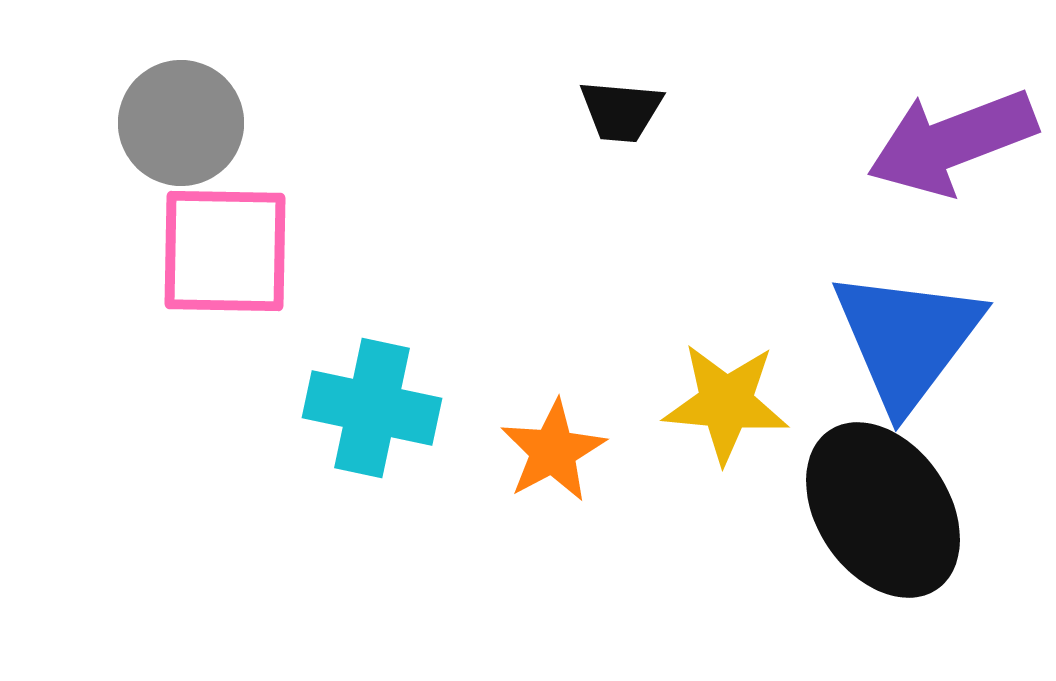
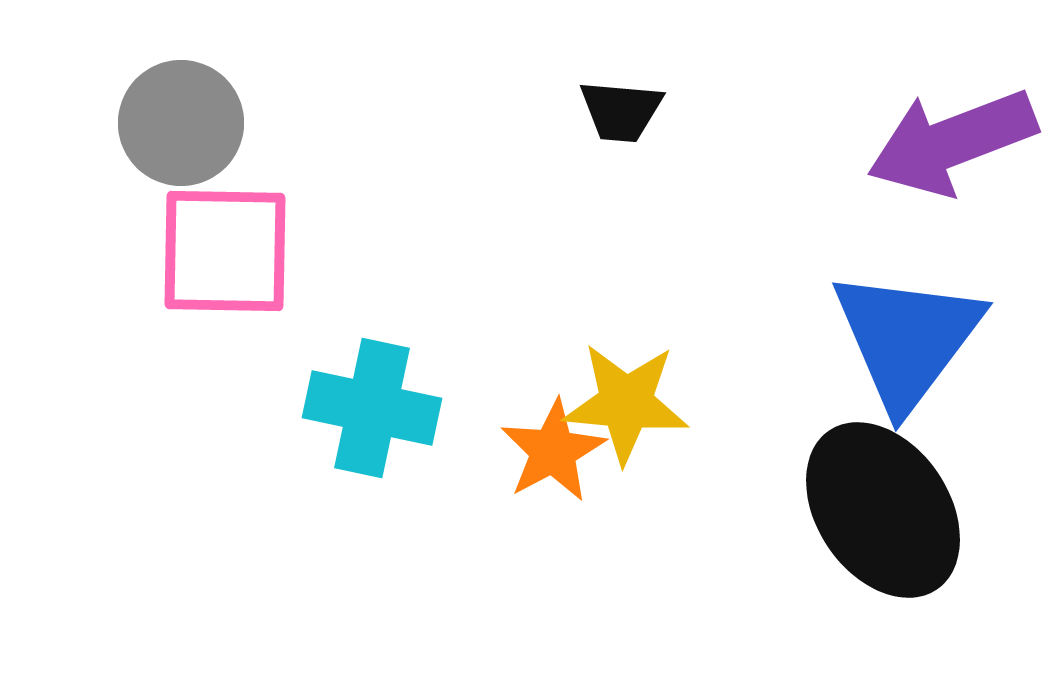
yellow star: moved 100 px left
